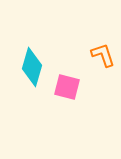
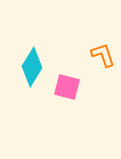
cyan diamond: rotated 15 degrees clockwise
